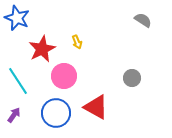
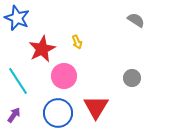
gray semicircle: moved 7 px left
red triangle: rotated 32 degrees clockwise
blue circle: moved 2 px right
